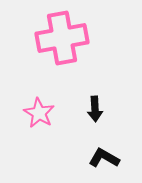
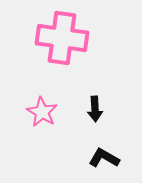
pink cross: rotated 18 degrees clockwise
pink star: moved 3 px right, 1 px up
